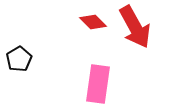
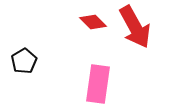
black pentagon: moved 5 px right, 2 px down
